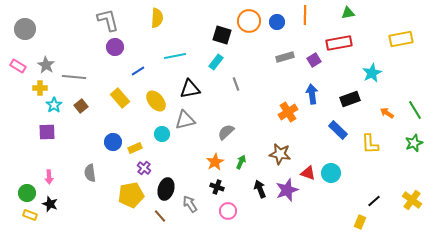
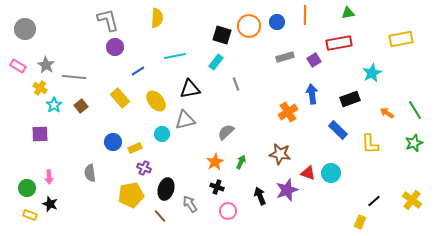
orange circle at (249, 21): moved 5 px down
yellow cross at (40, 88): rotated 32 degrees clockwise
purple square at (47, 132): moved 7 px left, 2 px down
purple cross at (144, 168): rotated 16 degrees counterclockwise
black arrow at (260, 189): moved 7 px down
green circle at (27, 193): moved 5 px up
